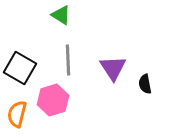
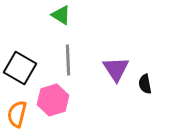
purple triangle: moved 3 px right, 1 px down
